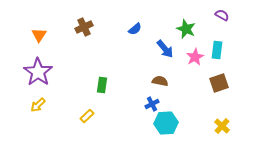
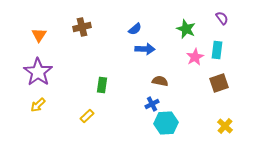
purple semicircle: moved 3 px down; rotated 24 degrees clockwise
brown cross: moved 2 px left; rotated 12 degrees clockwise
blue arrow: moved 20 px left; rotated 48 degrees counterclockwise
yellow cross: moved 3 px right
